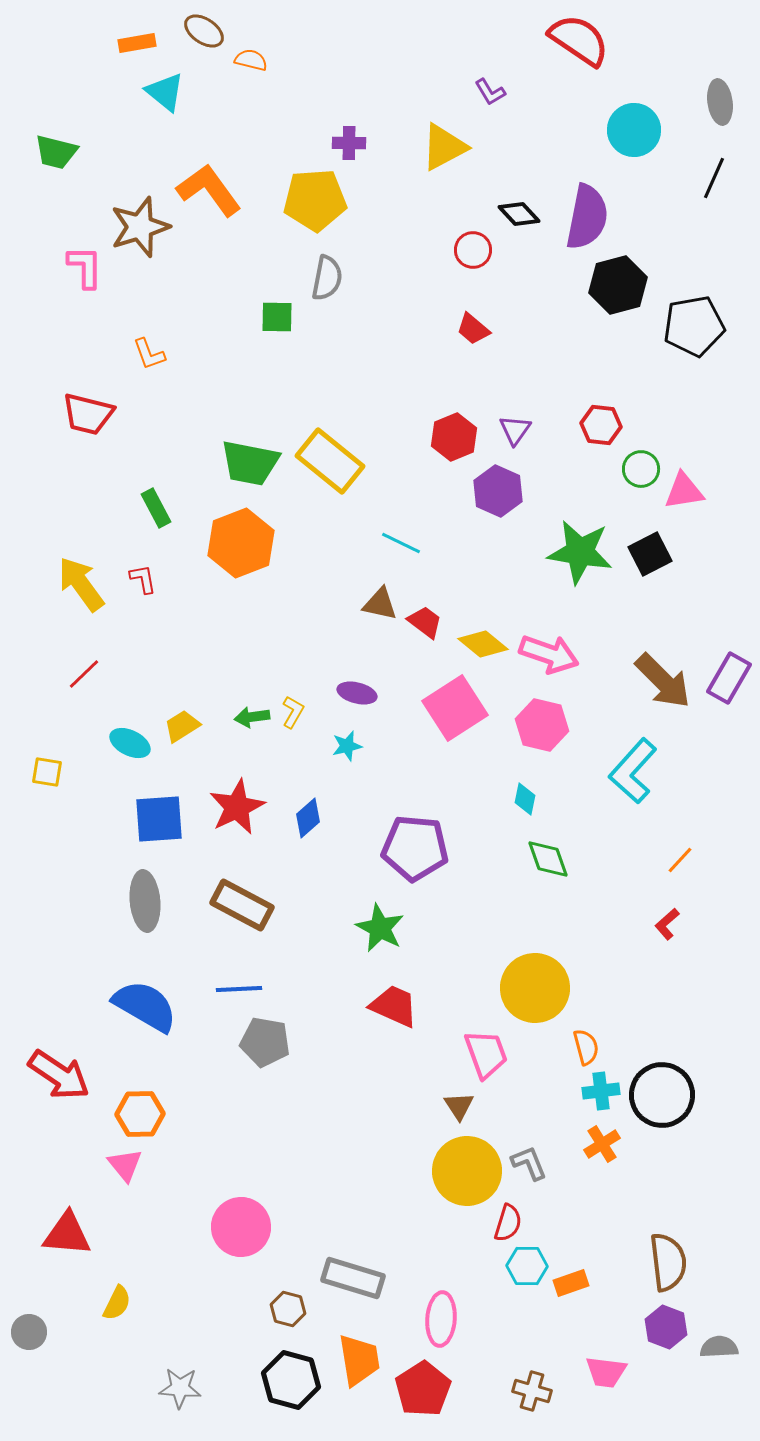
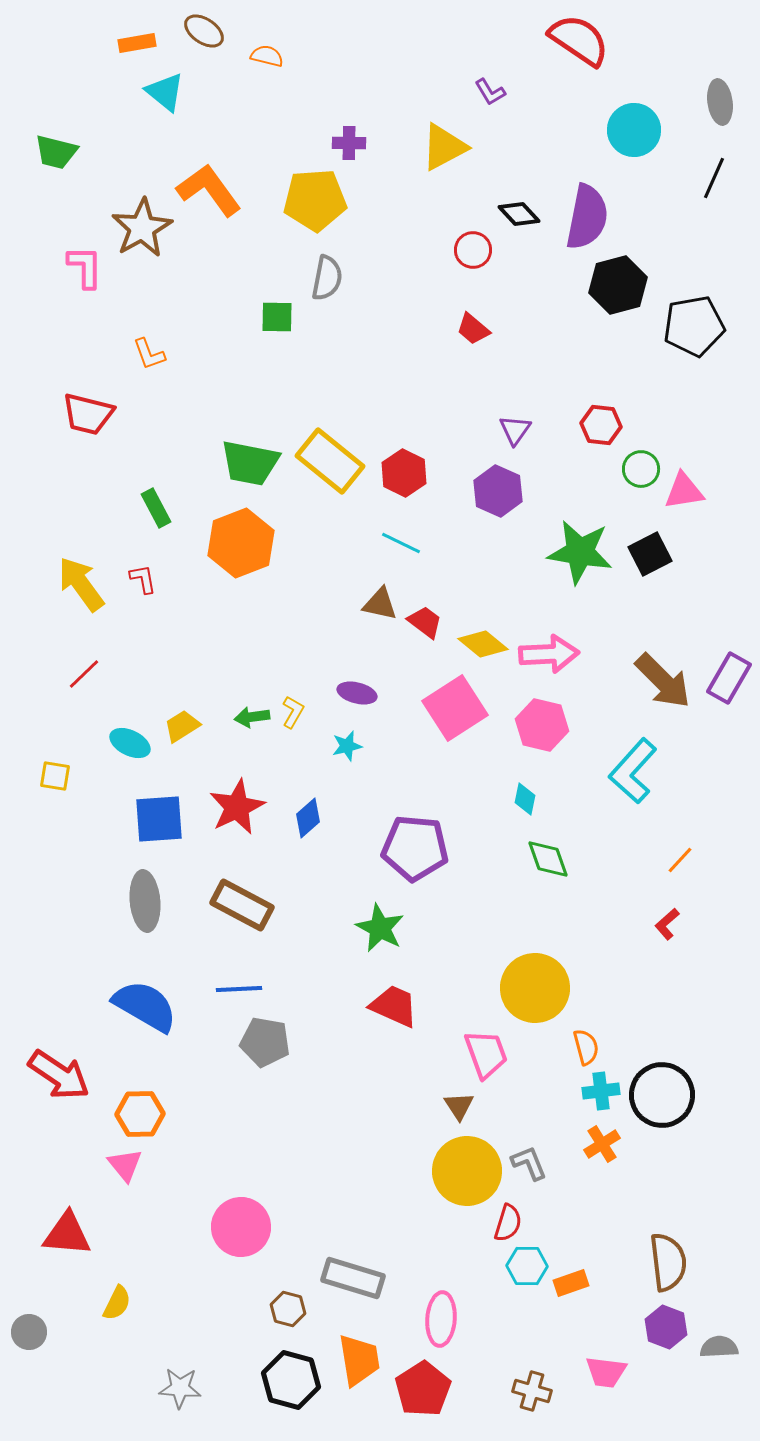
orange semicircle at (251, 60): moved 16 px right, 4 px up
brown star at (140, 227): moved 2 px right, 1 px down; rotated 12 degrees counterclockwise
red hexagon at (454, 437): moved 50 px left, 36 px down; rotated 12 degrees counterclockwise
pink arrow at (549, 654): rotated 22 degrees counterclockwise
yellow square at (47, 772): moved 8 px right, 4 px down
